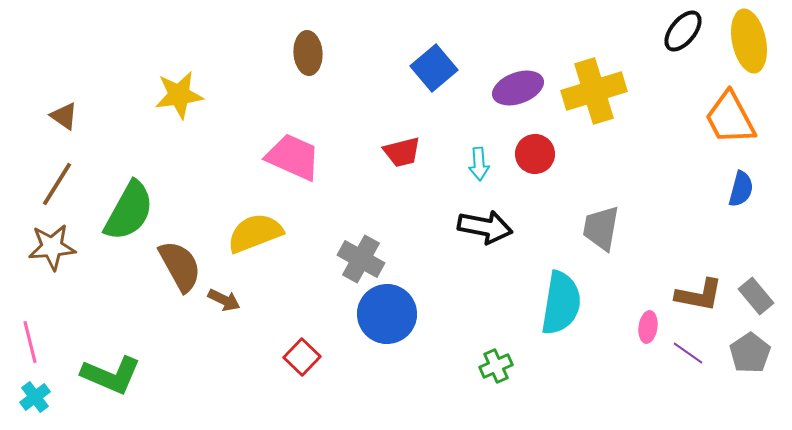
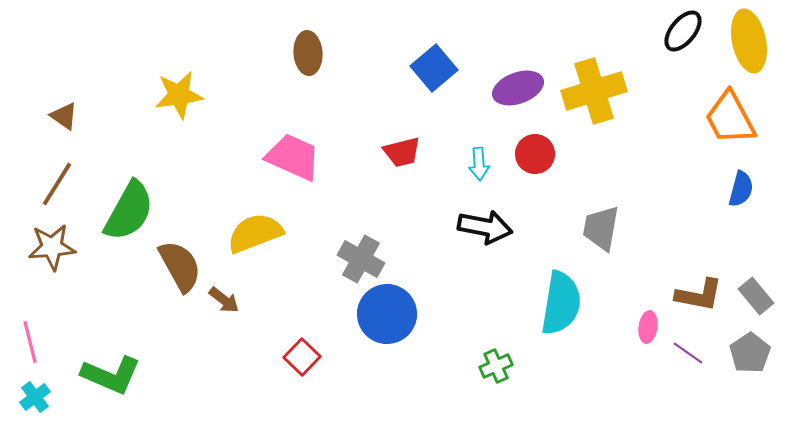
brown arrow: rotated 12 degrees clockwise
